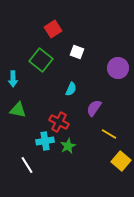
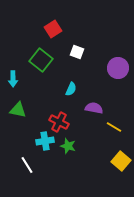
purple semicircle: rotated 66 degrees clockwise
yellow line: moved 5 px right, 7 px up
green star: rotated 28 degrees counterclockwise
